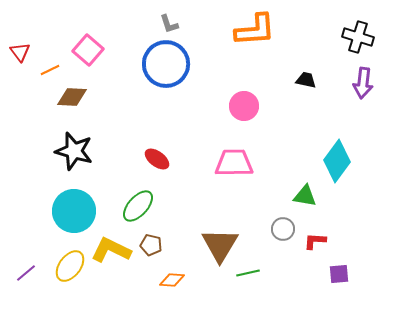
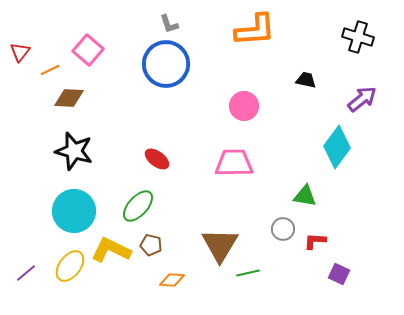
red triangle: rotated 15 degrees clockwise
purple arrow: moved 1 px left, 16 px down; rotated 136 degrees counterclockwise
brown diamond: moved 3 px left, 1 px down
cyan diamond: moved 14 px up
purple square: rotated 30 degrees clockwise
